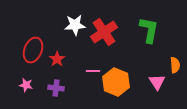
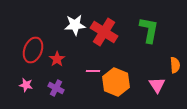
red cross: rotated 24 degrees counterclockwise
pink triangle: moved 3 px down
purple cross: rotated 21 degrees clockwise
